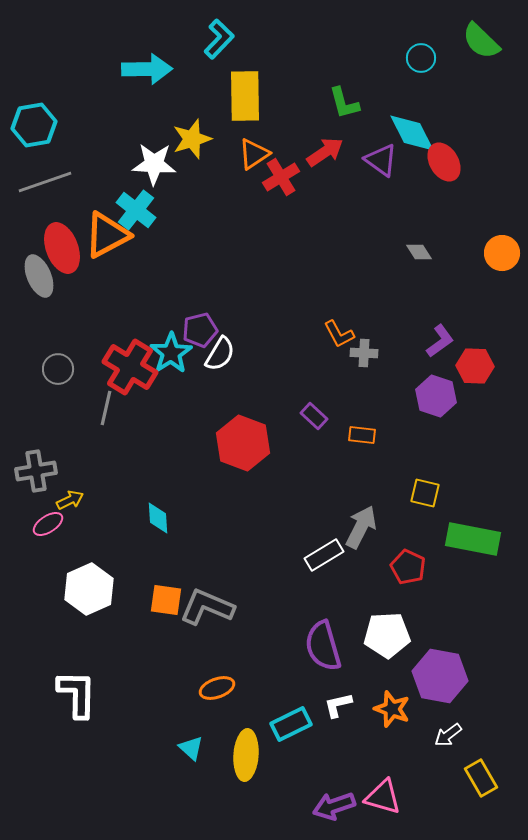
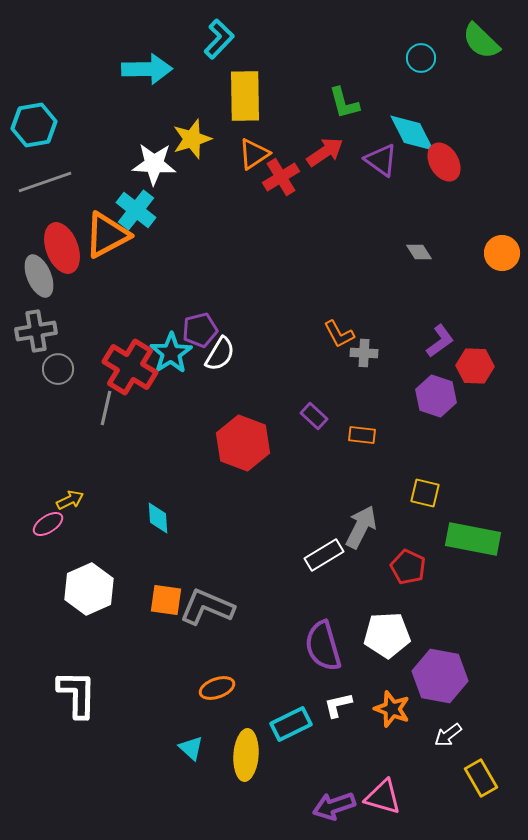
gray cross at (36, 471): moved 140 px up
